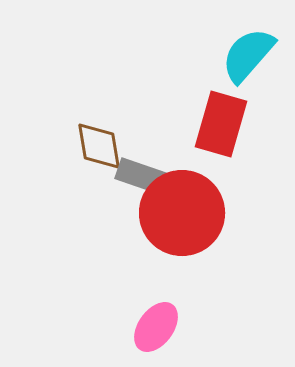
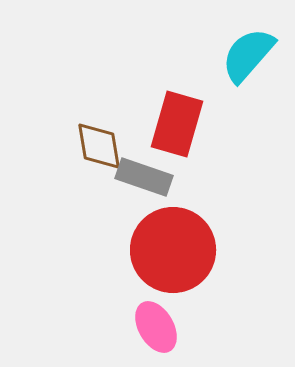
red rectangle: moved 44 px left
red circle: moved 9 px left, 37 px down
pink ellipse: rotated 66 degrees counterclockwise
